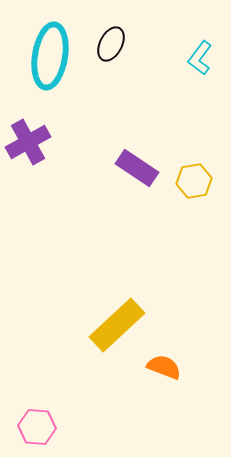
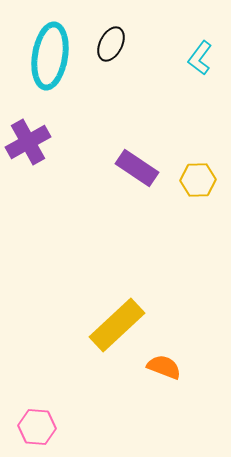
yellow hexagon: moved 4 px right, 1 px up; rotated 8 degrees clockwise
